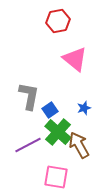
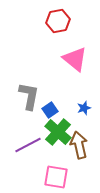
brown arrow: rotated 16 degrees clockwise
